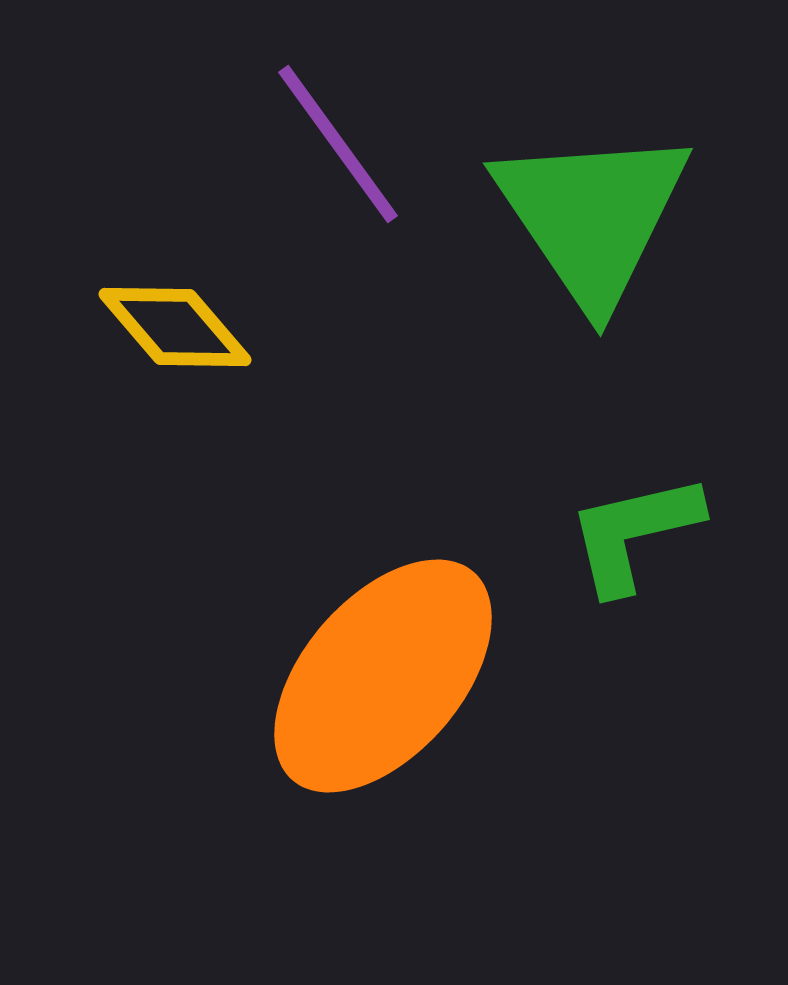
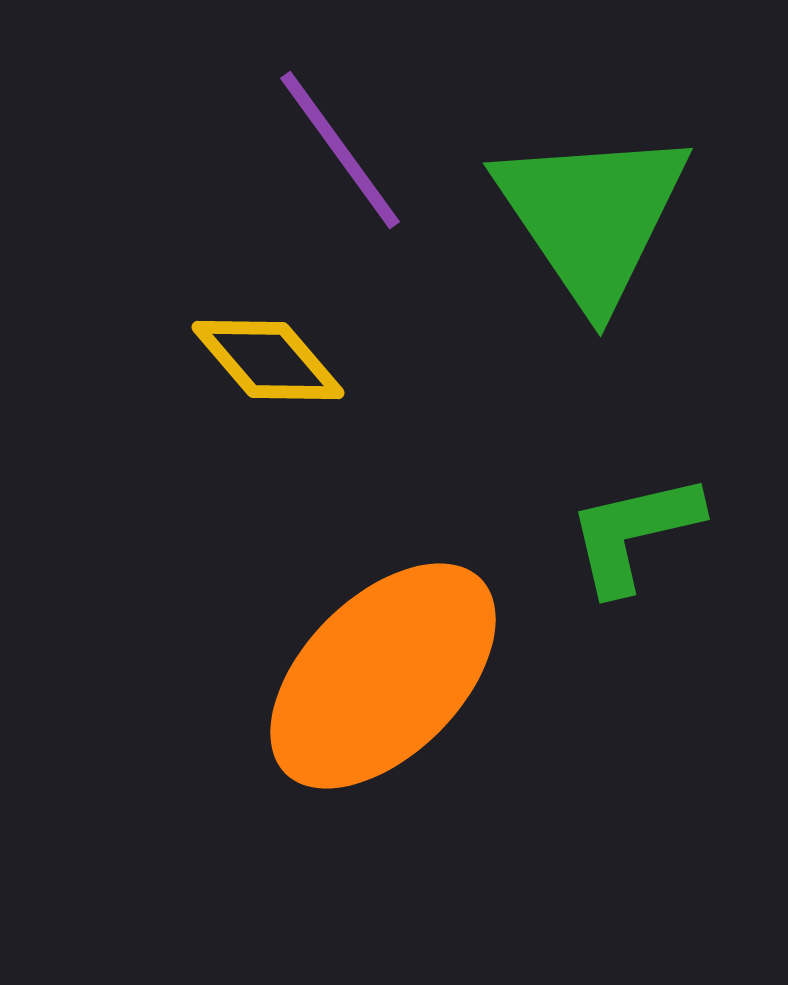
purple line: moved 2 px right, 6 px down
yellow diamond: moved 93 px right, 33 px down
orange ellipse: rotated 4 degrees clockwise
